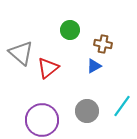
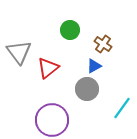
brown cross: rotated 24 degrees clockwise
gray triangle: moved 2 px left, 1 px up; rotated 12 degrees clockwise
cyan line: moved 2 px down
gray circle: moved 22 px up
purple circle: moved 10 px right
